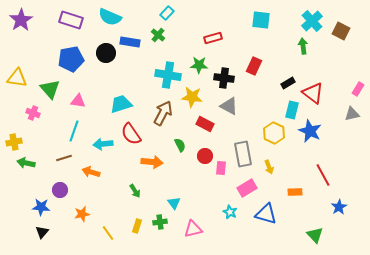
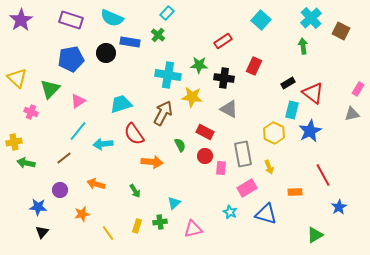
cyan semicircle at (110, 17): moved 2 px right, 1 px down
cyan square at (261, 20): rotated 36 degrees clockwise
cyan cross at (312, 21): moved 1 px left, 3 px up
red rectangle at (213, 38): moved 10 px right, 3 px down; rotated 18 degrees counterclockwise
yellow triangle at (17, 78): rotated 35 degrees clockwise
green triangle at (50, 89): rotated 25 degrees clockwise
pink triangle at (78, 101): rotated 42 degrees counterclockwise
gray triangle at (229, 106): moved 3 px down
pink cross at (33, 113): moved 2 px left, 1 px up
red rectangle at (205, 124): moved 8 px down
cyan line at (74, 131): moved 4 px right; rotated 20 degrees clockwise
blue star at (310, 131): rotated 20 degrees clockwise
red semicircle at (131, 134): moved 3 px right
brown line at (64, 158): rotated 21 degrees counterclockwise
orange arrow at (91, 172): moved 5 px right, 12 px down
cyan triangle at (174, 203): rotated 24 degrees clockwise
blue star at (41, 207): moved 3 px left
green triangle at (315, 235): rotated 42 degrees clockwise
